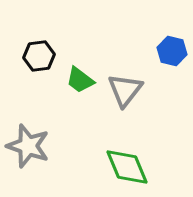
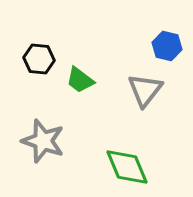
blue hexagon: moved 5 px left, 5 px up
black hexagon: moved 3 px down; rotated 12 degrees clockwise
gray triangle: moved 20 px right
gray star: moved 15 px right, 5 px up
